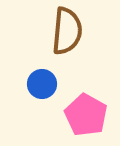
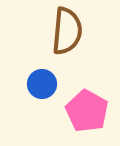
pink pentagon: moved 1 px right, 4 px up
